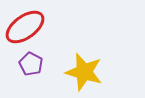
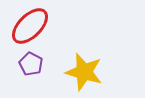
red ellipse: moved 5 px right, 1 px up; rotated 9 degrees counterclockwise
